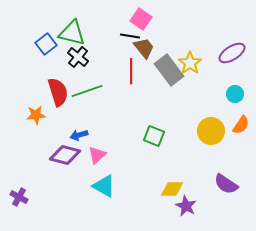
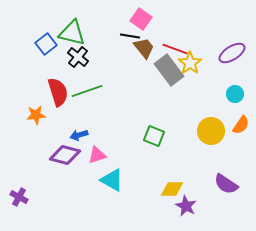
red line: moved 44 px right, 22 px up; rotated 70 degrees counterclockwise
pink triangle: rotated 24 degrees clockwise
cyan triangle: moved 8 px right, 6 px up
